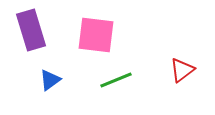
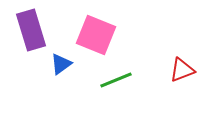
pink square: rotated 15 degrees clockwise
red triangle: rotated 16 degrees clockwise
blue triangle: moved 11 px right, 16 px up
